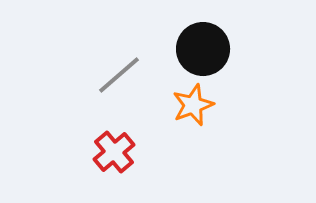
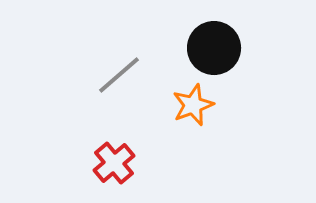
black circle: moved 11 px right, 1 px up
red cross: moved 11 px down
